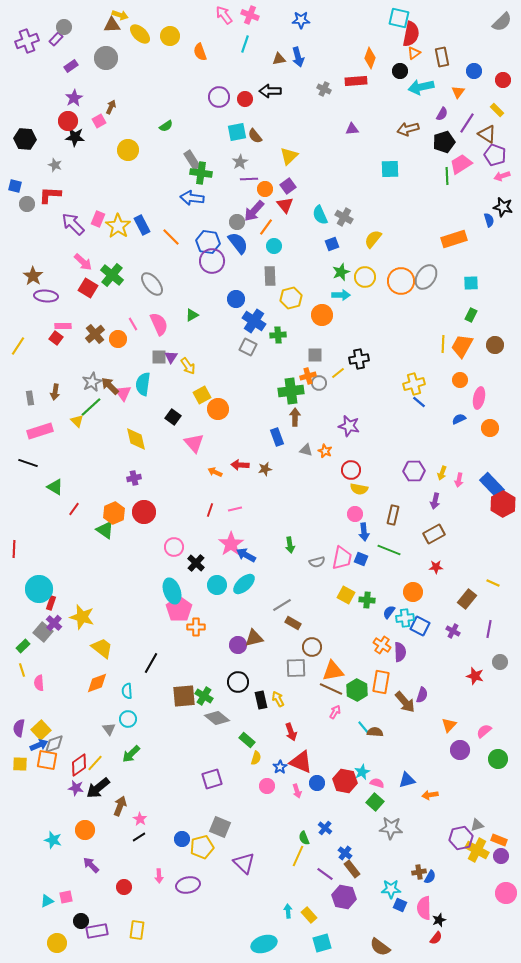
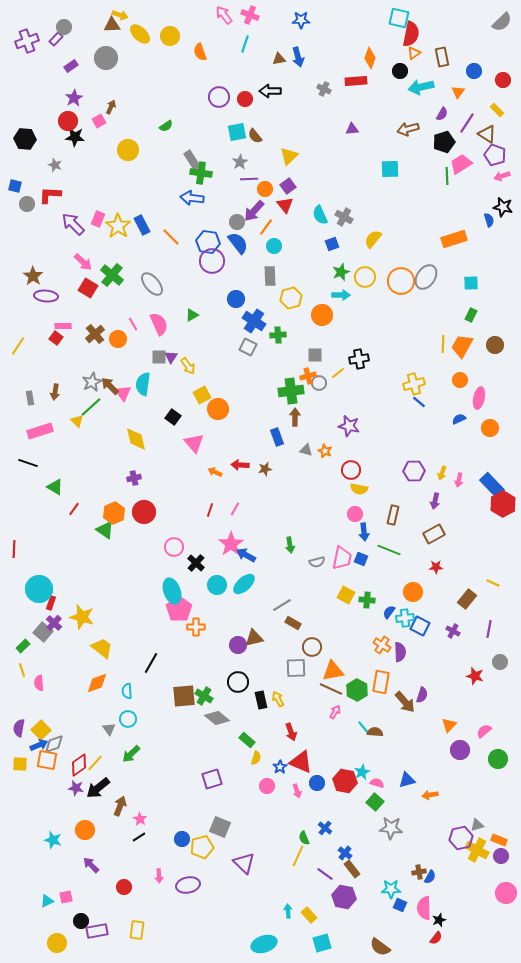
pink line at (235, 509): rotated 48 degrees counterclockwise
